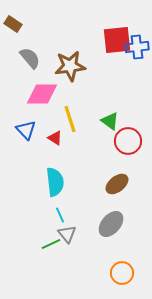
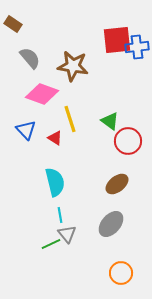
brown star: moved 3 px right; rotated 16 degrees clockwise
pink diamond: rotated 20 degrees clockwise
cyan semicircle: rotated 8 degrees counterclockwise
cyan line: rotated 14 degrees clockwise
orange circle: moved 1 px left
